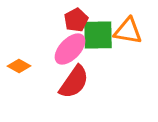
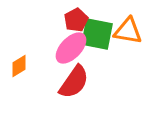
green square: moved 1 px left, 1 px up; rotated 12 degrees clockwise
pink ellipse: moved 1 px right, 1 px up
orange diamond: rotated 60 degrees counterclockwise
